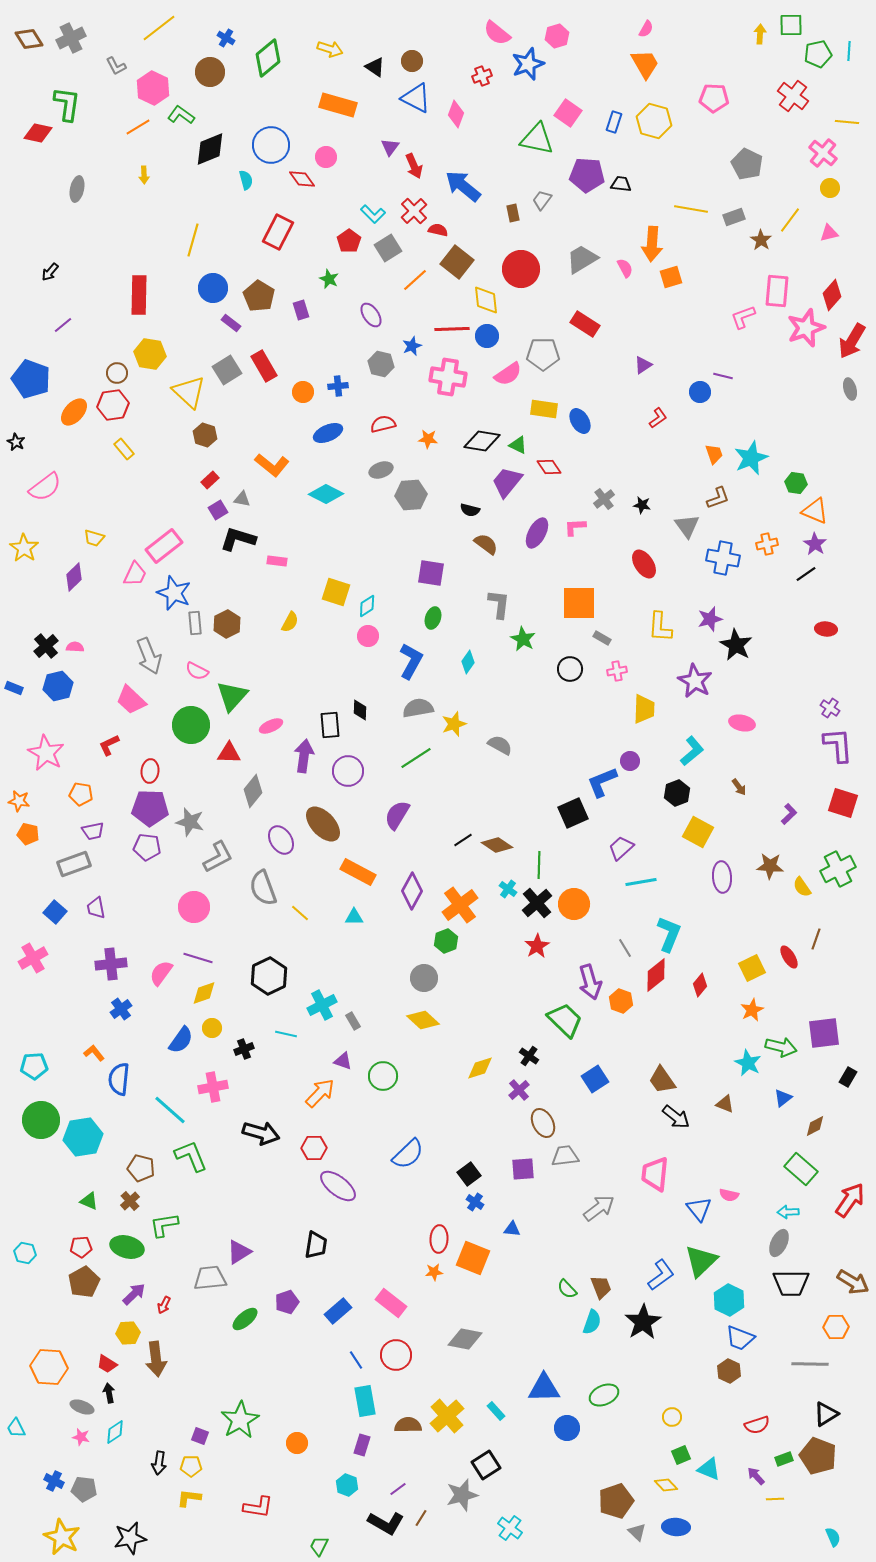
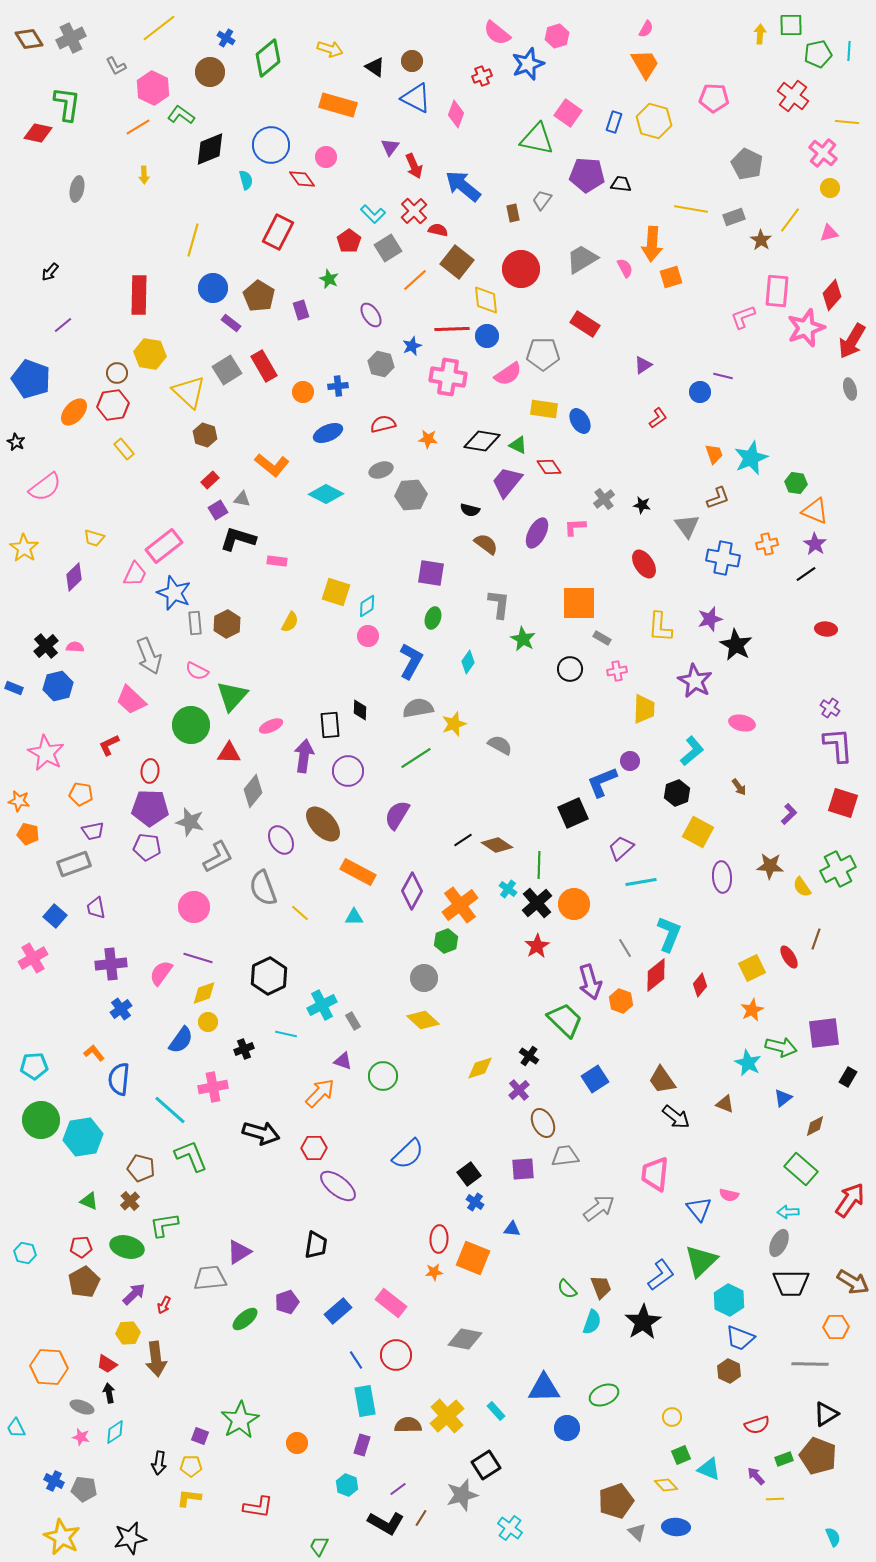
blue square at (55, 912): moved 4 px down
yellow circle at (212, 1028): moved 4 px left, 6 px up
